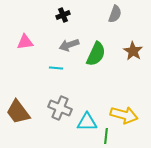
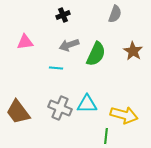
cyan triangle: moved 18 px up
